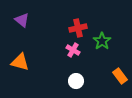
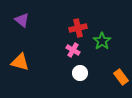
orange rectangle: moved 1 px right, 1 px down
white circle: moved 4 px right, 8 px up
